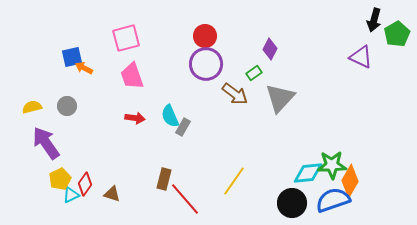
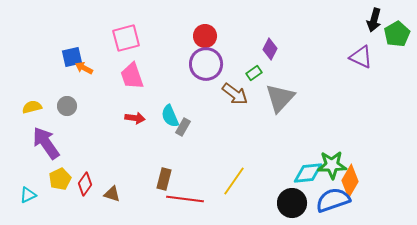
cyan triangle: moved 43 px left
red line: rotated 42 degrees counterclockwise
